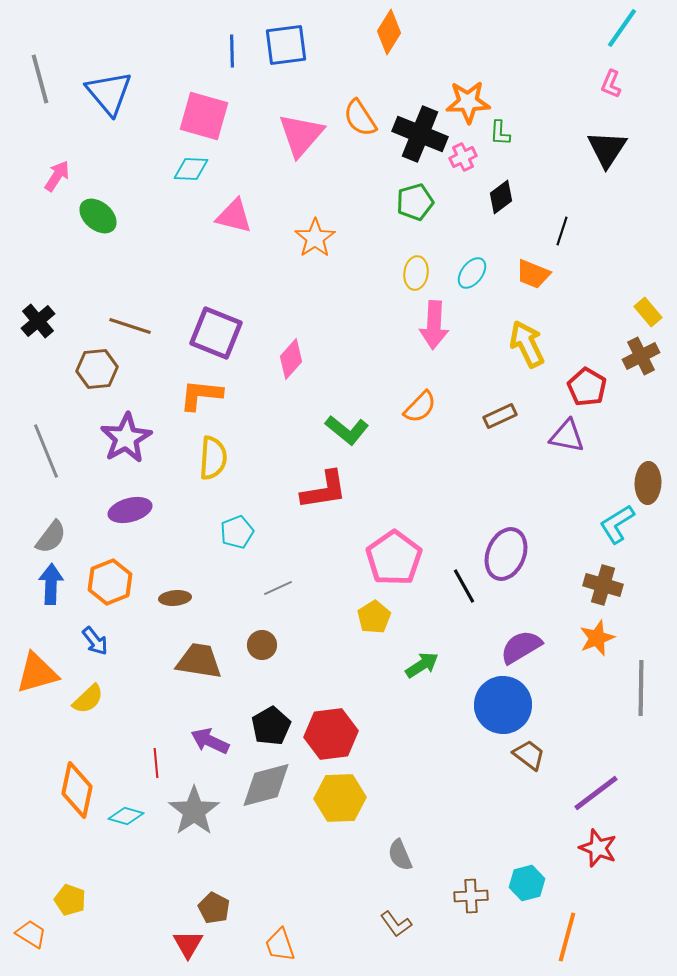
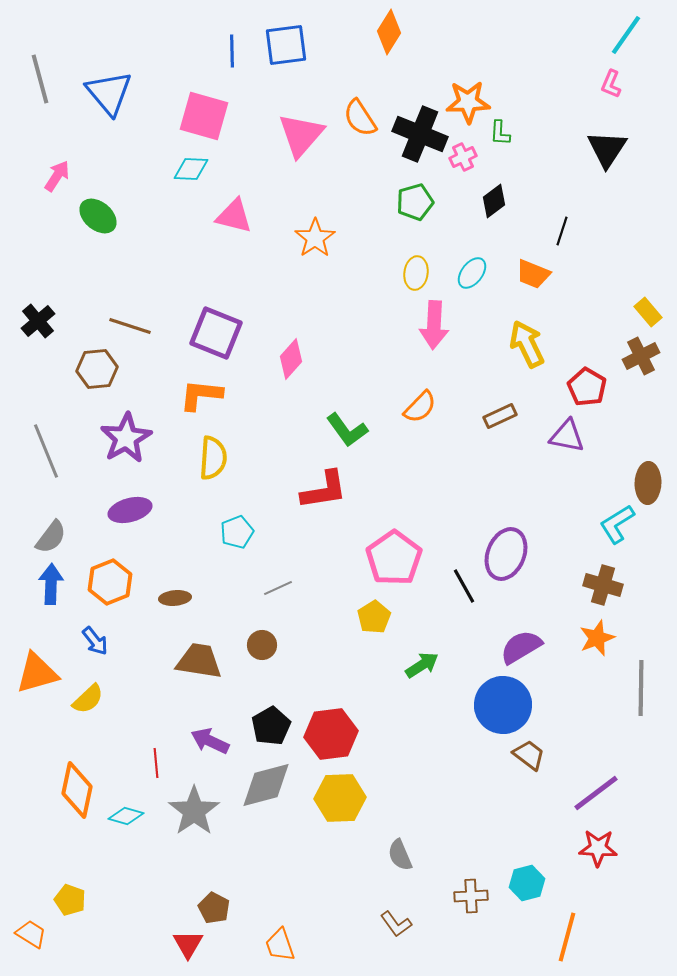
cyan line at (622, 28): moved 4 px right, 7 px down
black diamond at (501, 197): moved 7 px left, 4 px down
green L-shape at (347, 430): rotated 15 degrees clockwise
red star at (598, 848): rotated 18 degrees counterclockwise
